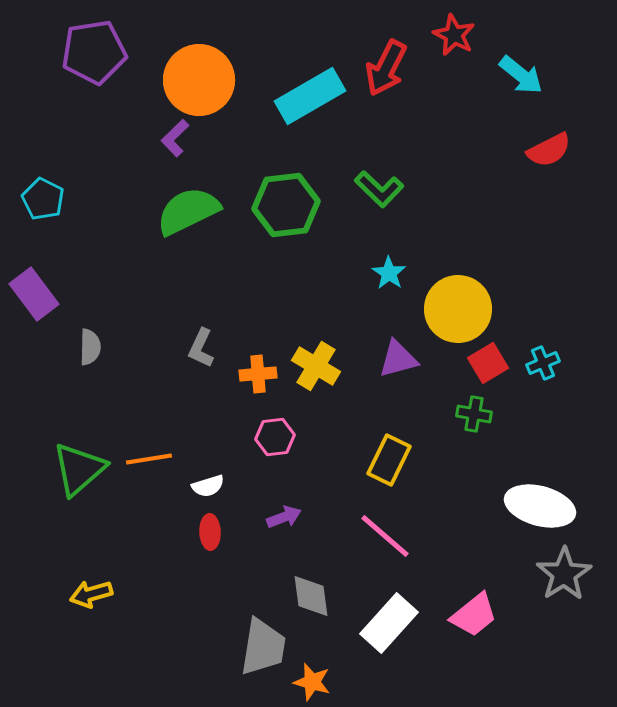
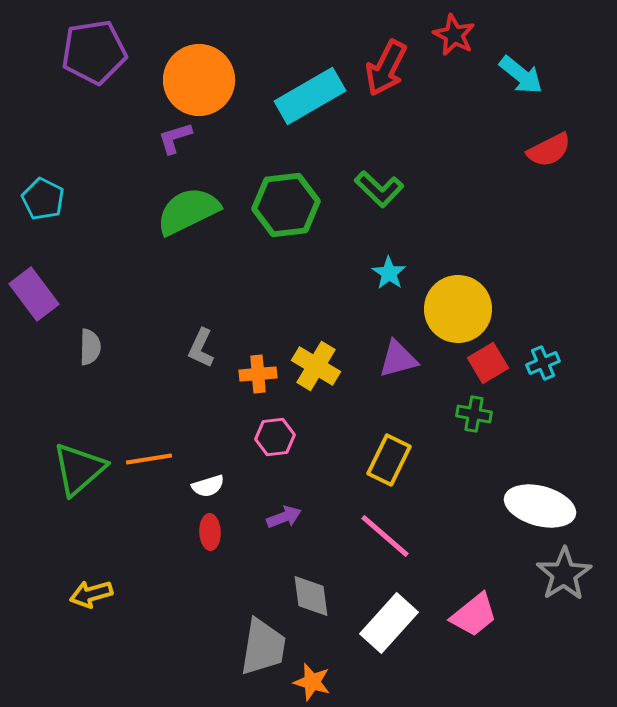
purple L-shape: rotated 27 degrees clockwise
